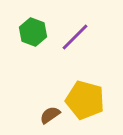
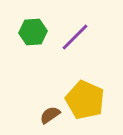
green hexagon: rotated 24 degrees counterclockwise
yellow pentagon: rotated 9 degrees clockwise
